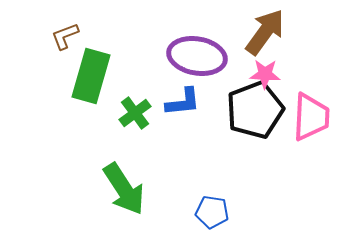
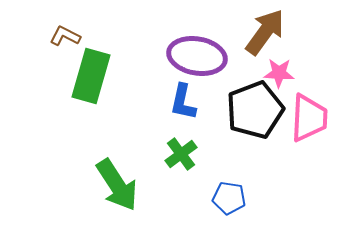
brown L-shape: rotated 48 degrees clockwise
pink star: moved 14 px right, 1 px up
blue L-shape: rotated 108 degrees clockwise
green cross: moved 46 px right, 41 px down
pink trapezoid: moved 2 px left, 1 px down
green arrow: moved 7 px left, 4 px up
blue pentagon: moved 17 px right, 14 px up
